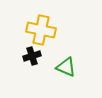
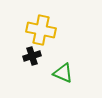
green triangle: moved 3 px left, 6 px down
